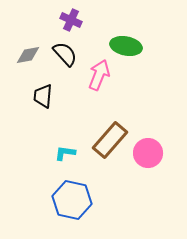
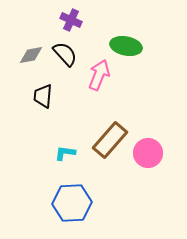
gray diamond: moved 3 px right
blue hexagon: moved 3 px down; rotated 15 degrees counterclockwise
